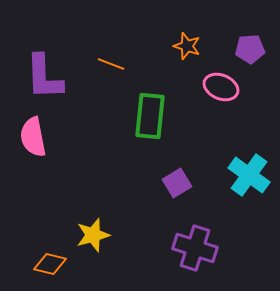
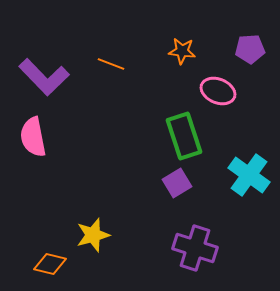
orange star: moved 5 px left, 5 px down; rotated 12 degrees counterclockwise
purple L-shape: rotated 42 degrees counterclockwise
pink ellipse: moved 3 px left, 4 px down
green rectangle: moved 34 px right, 20 px down; rotated 24 degrees counterclockwise
